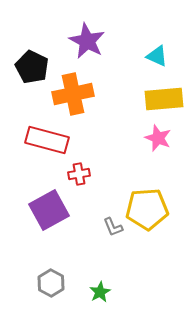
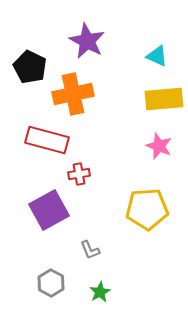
black pentagon: moved 2 px left
pink star: moved 1 px right, 8 px down
gray L-shape: moved 23 px left, 23 px down
